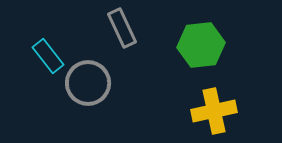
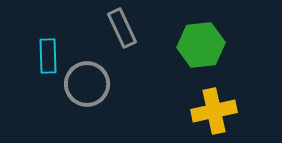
cyan rectangle: rotated 36 degrees clockwise
gray circle: moved 1 px left, 1 px down
